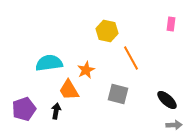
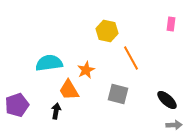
purple pentagon: moved 7 px left, 4 px up
